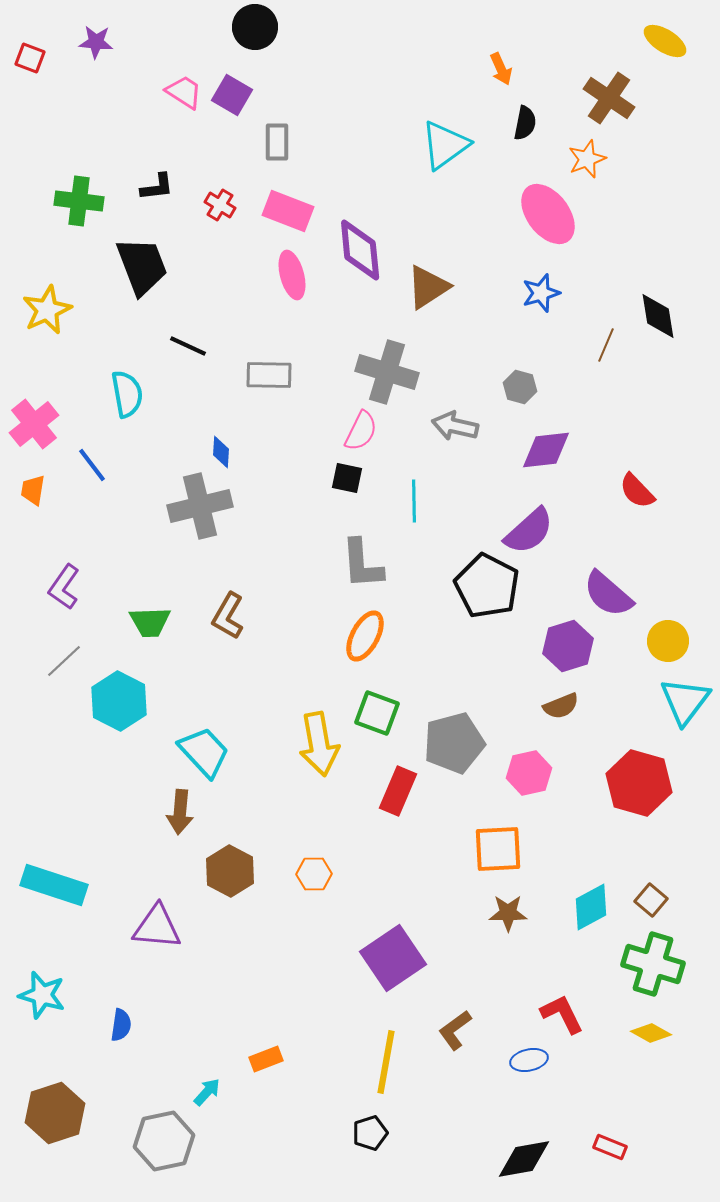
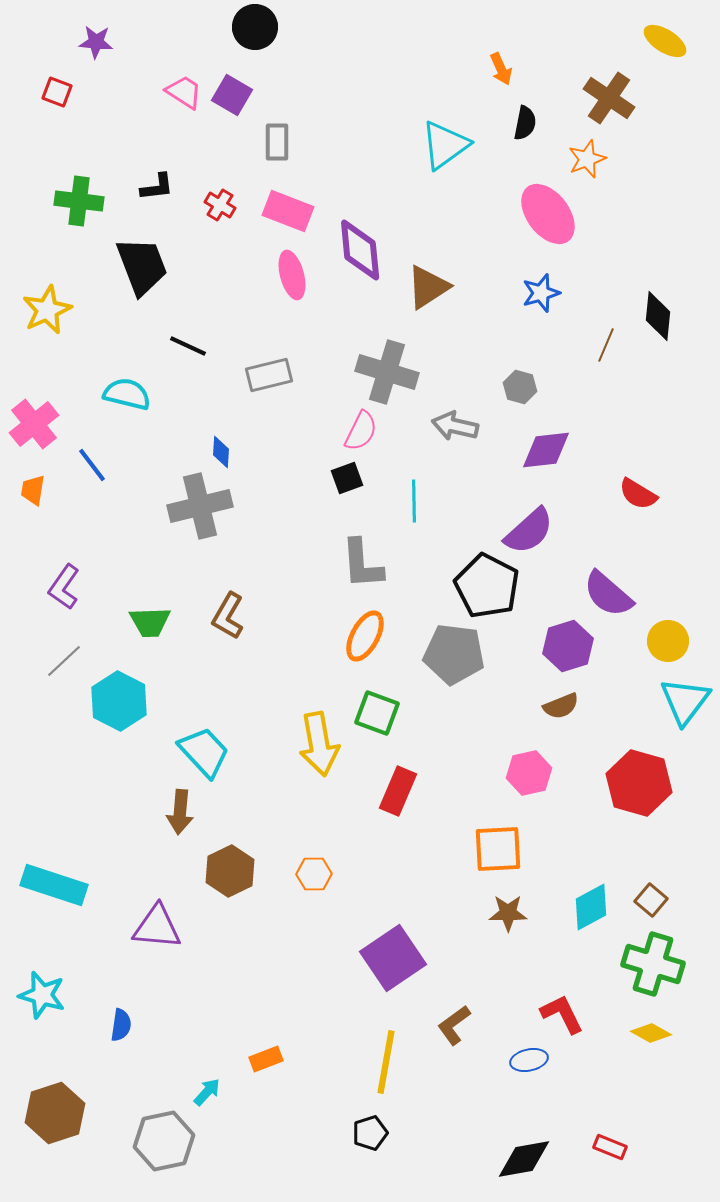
red square at (30, 58): moved 27 px right, 34 px down
black diamond at (658, 316): rotated 15 degrees clockwise
gray rectangle at (269, 375): rotated 15 degrees counterclockwise
cyan semicircle at (127, 394): rotated 66 degrees counterclockwise
black square at (347, 478): rotated 32 degrees counterclockwise
red semicircle at (637, 491): moved 1 px right, 3 px down; rotated 15 degrees counterclockwise
gray pentagon at (454, 743): moved 89 px up; rotated 22 degrees clockwise
brown hexagon at (230, 871): rotated 6 degrees clockwise
brown L-shape at (455, 1030): moved 1 px left, 5 px up
